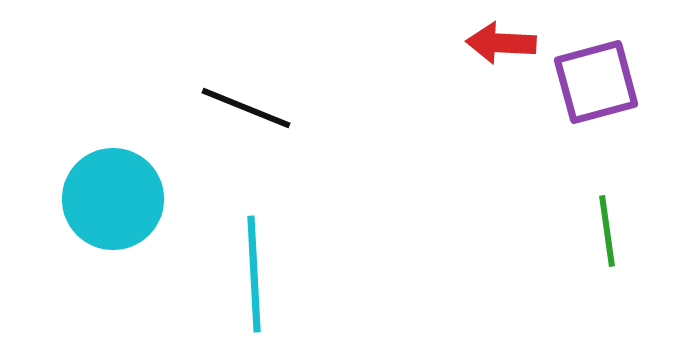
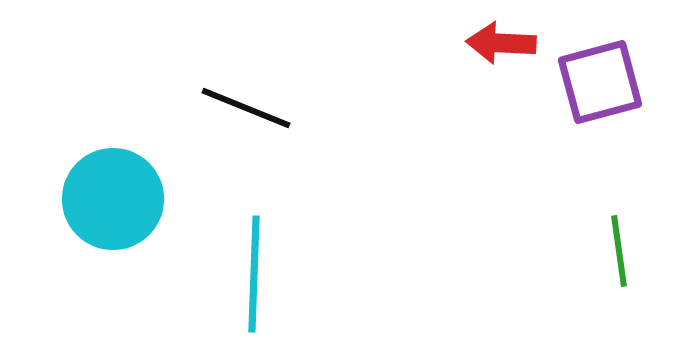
purple square: moved 4 px right
green line: moved 12 px right, 20 px down
cyan line: rotated 5 degrees clockwise
